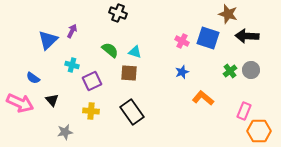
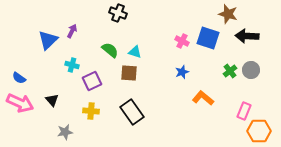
blue semicircle: moved 14 px left
